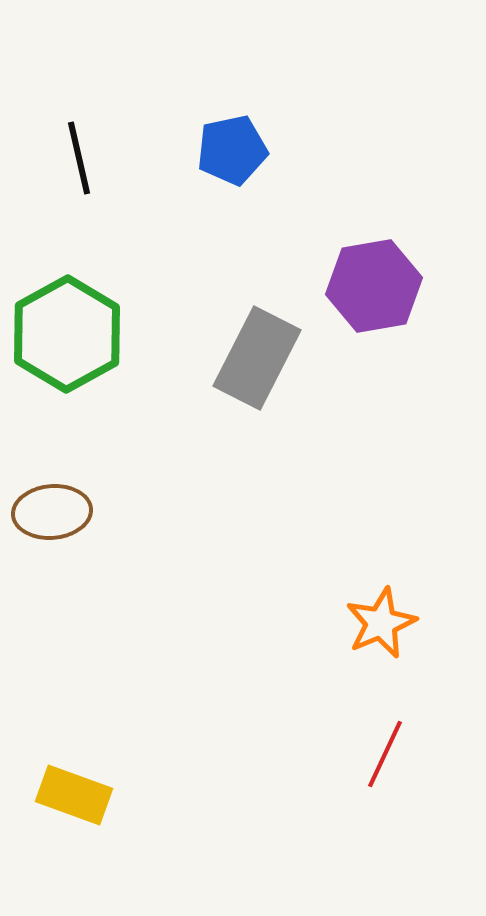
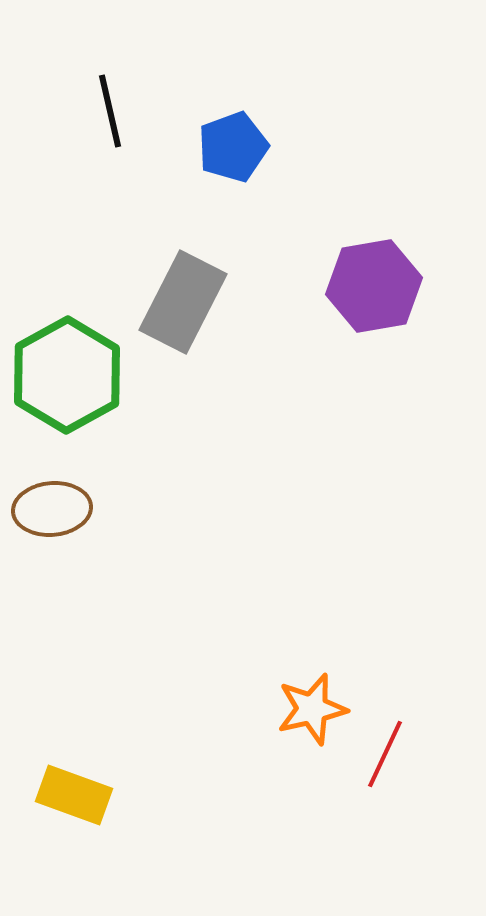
blue pentagon: moved 1 px right, 3 px up; rotated 8 degrees counterclockwise
black line: moved 31 px right, 47 px up
green hexagon: moved 41 px down
gray rectangle: moved 74 px left, 56 px up
brown ellipse: moved 3 px up
orange star: moved 69 px left, 86 px down; rotated 10 degrees clockwise
